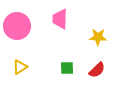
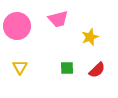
pink trapezoid: moved 2 px left; rotated 105 degrees counterclockwise
yellow star: moved 8 px left; rotated 24 degrees counterclockwise
yellow triangle: rotated 28 degrees counterclockwise
